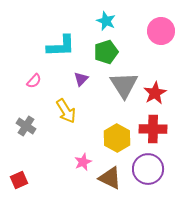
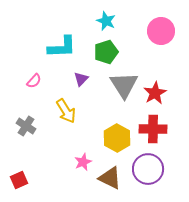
cyan L-shape: moved 1 px right, 1 px down
